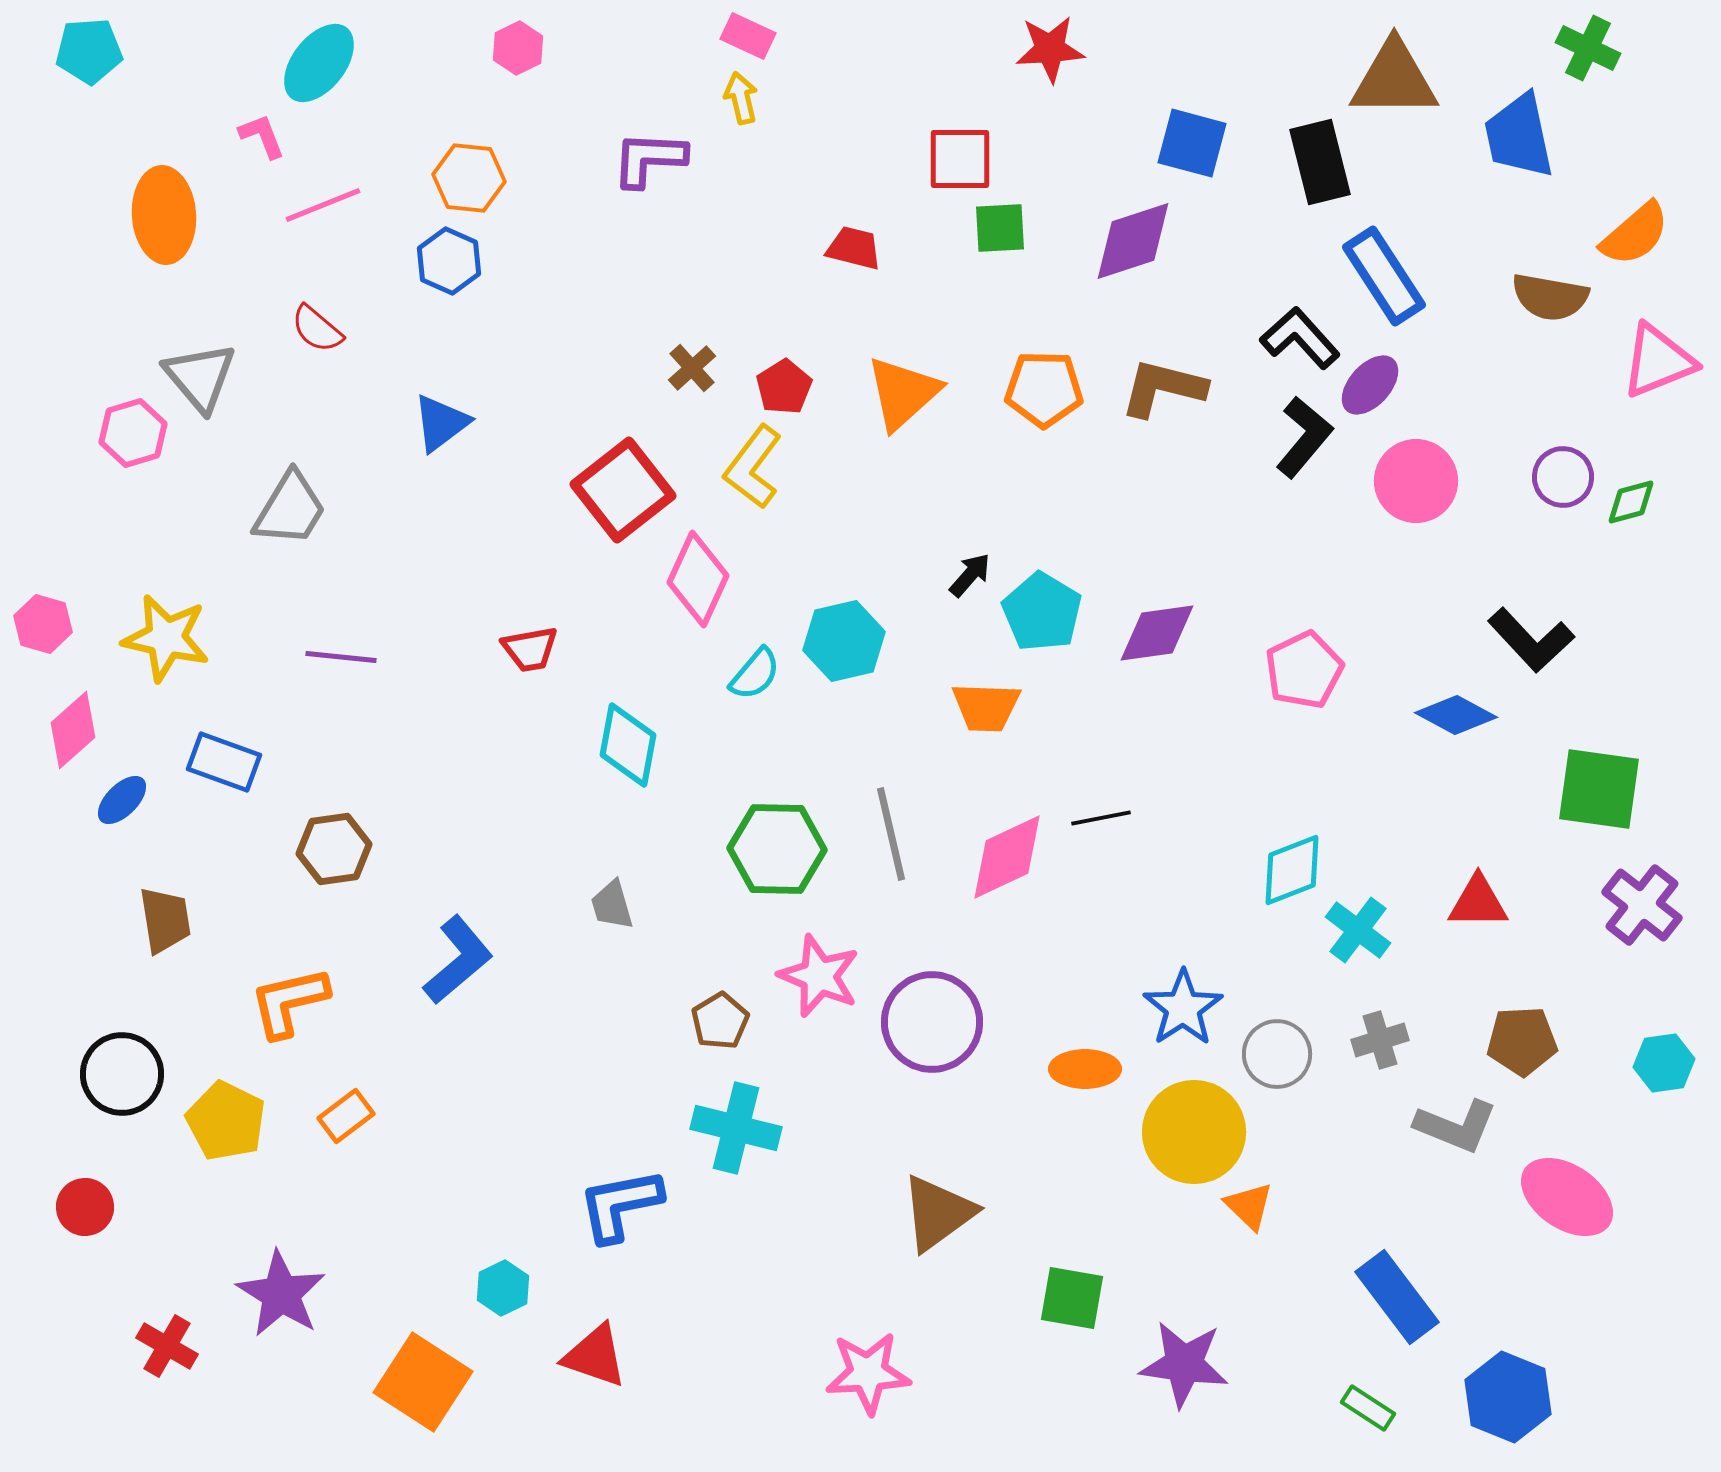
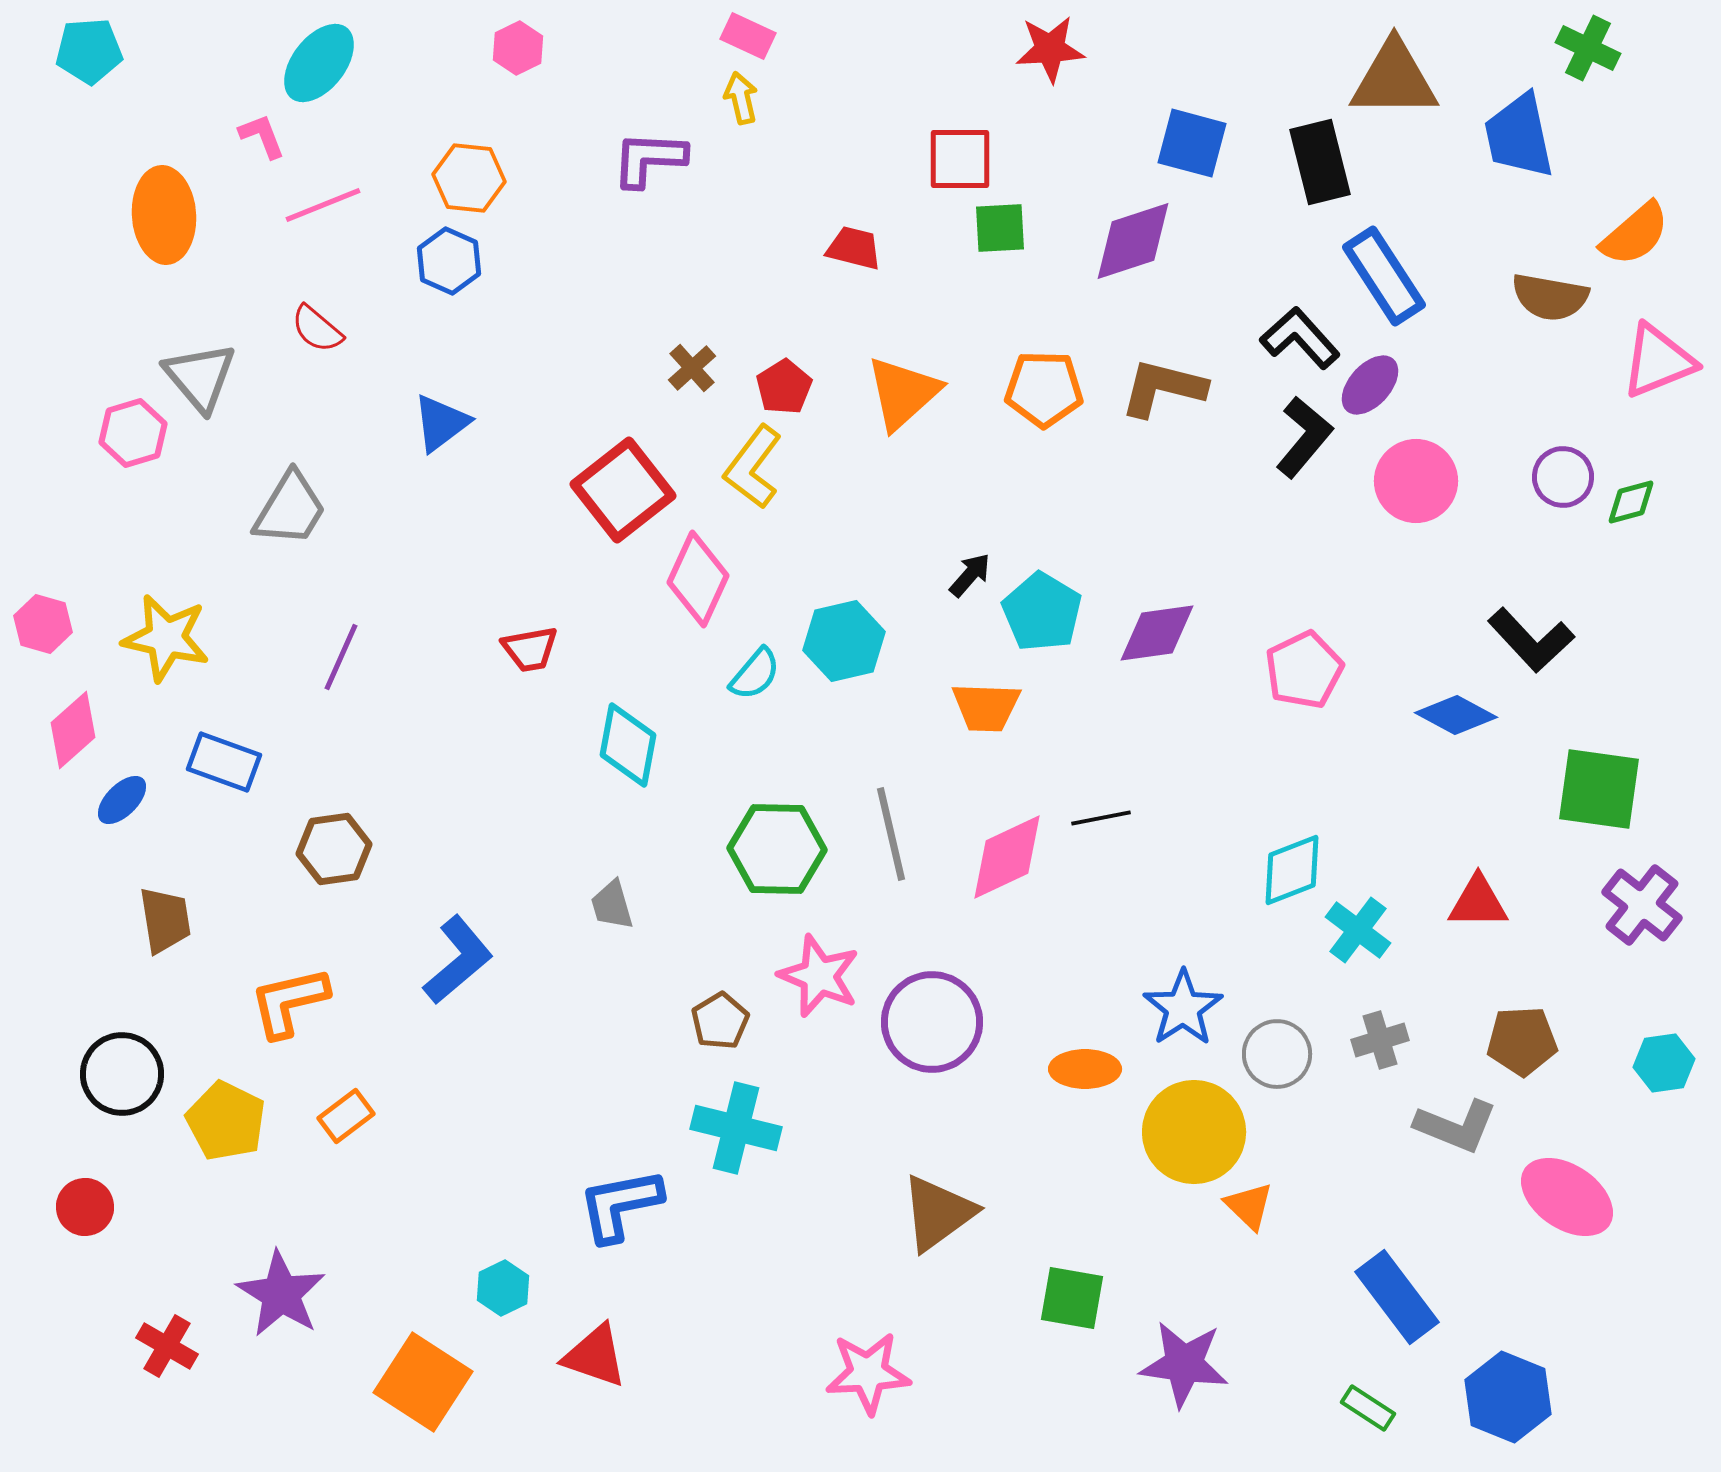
purple line at (341, 657): rotated 72 degrees counterclockwise
